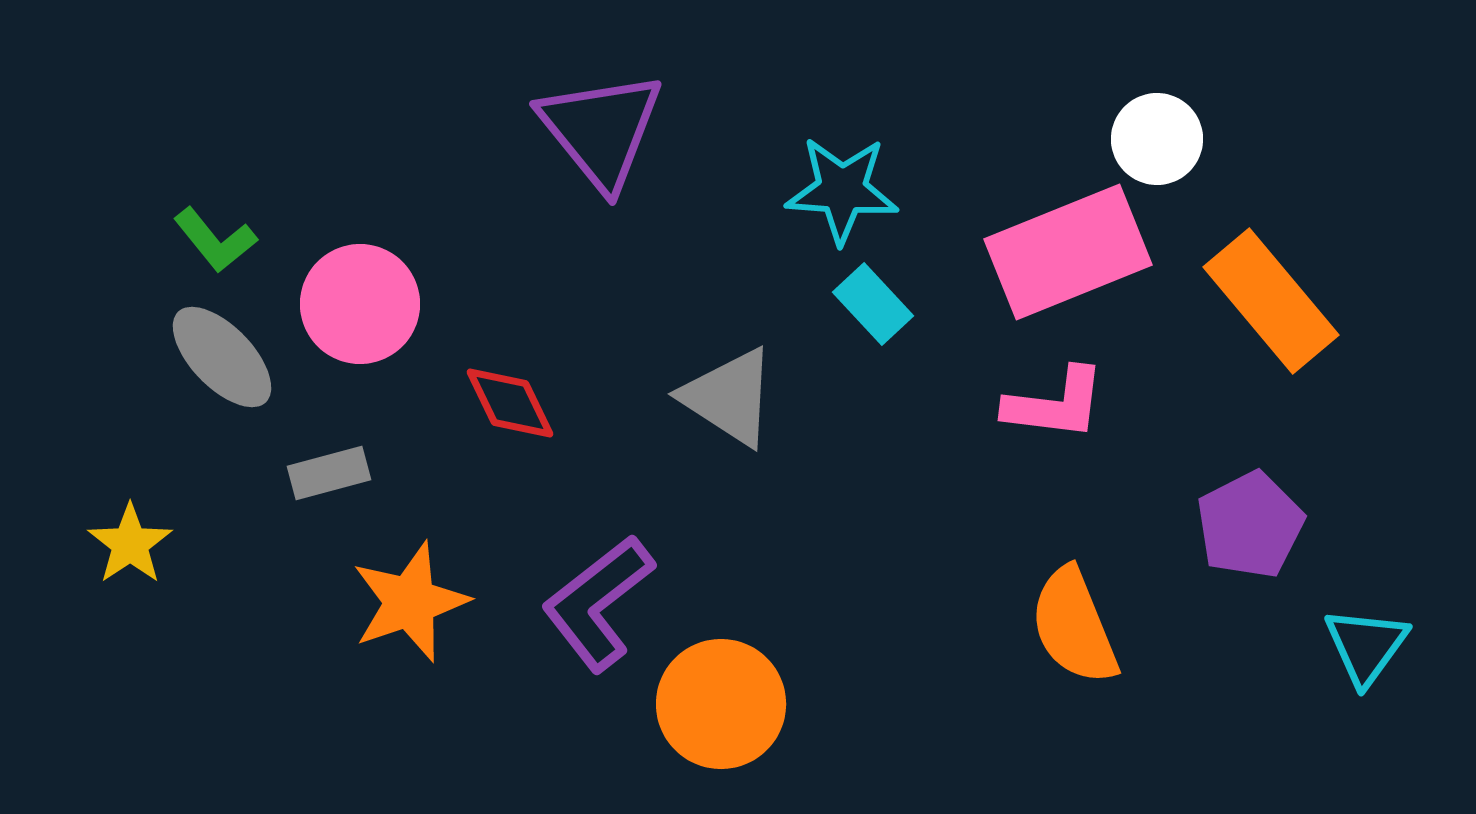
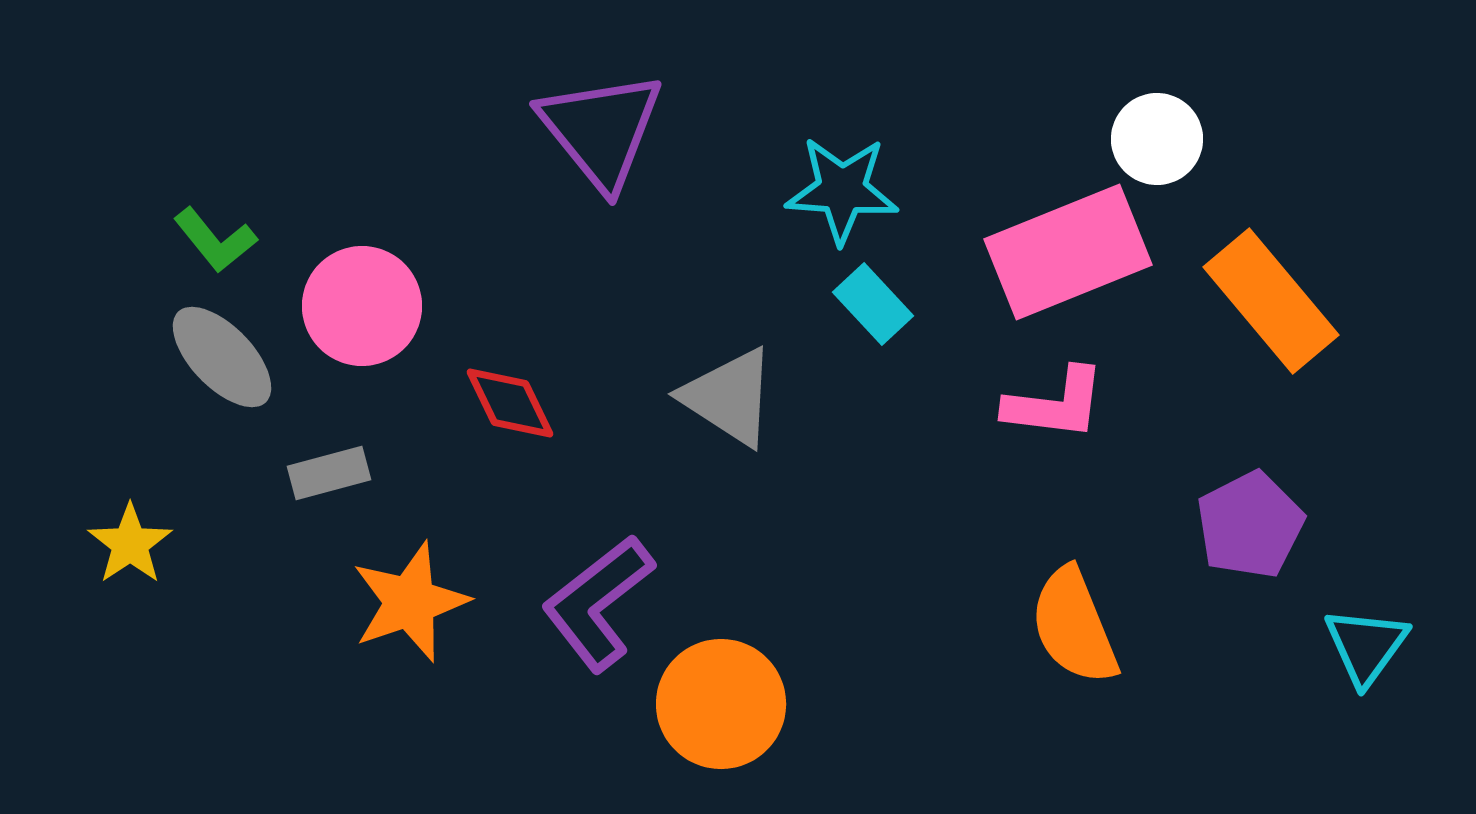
pink circle: moved 2 px right, 2 px down
